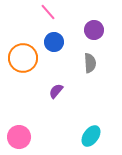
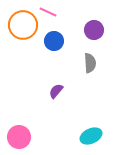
pink line: rotated 24 degrees counterclockwise
blue circle: moved 1 px up
orange circle: moved 33 px up
cyan ellipse: rotated 30 degrees clockwise
